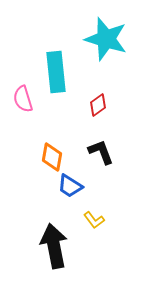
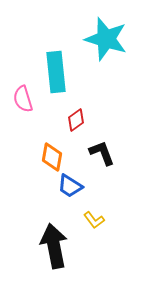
red diamond: moved 22 px left, 15 px down
black L-shape: moved 1 px right, 1 px down
